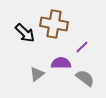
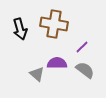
black arrow: moved 5 px left, 4 px up; rotated 30 degrees clockwise
purple semicircle: moved 4 px left
gray triangle: rotated 42 degrees counterclockwise
gray semicircle: moved 8 px up
